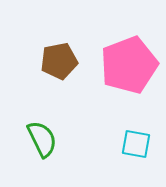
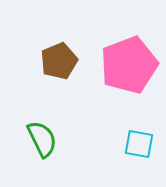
brown pentagon: rotated 12 degrees counterclockwise
cyan square: moved 3 px right
